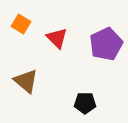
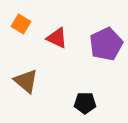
red triangle: rotated 20 degrees counterclockwise
